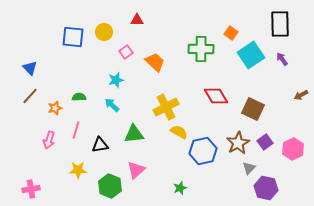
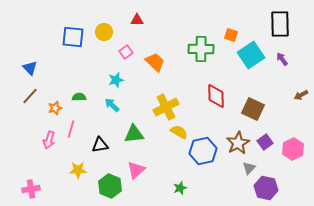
orange square: moved 2 px down; rotated 16 degrees counterclockwise
red diamond: rotated 30 degrees clockwise
pink line: moved 5 px left, 1 px up
